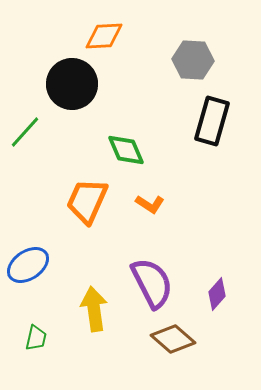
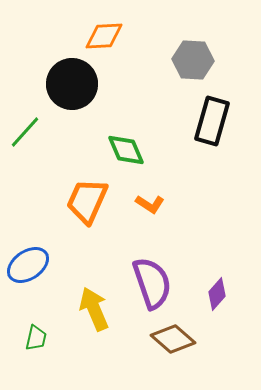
purple semicircle: rotated 8 degrees clockwise
yellow arrow: rotated 15 degrees counterclockwise
